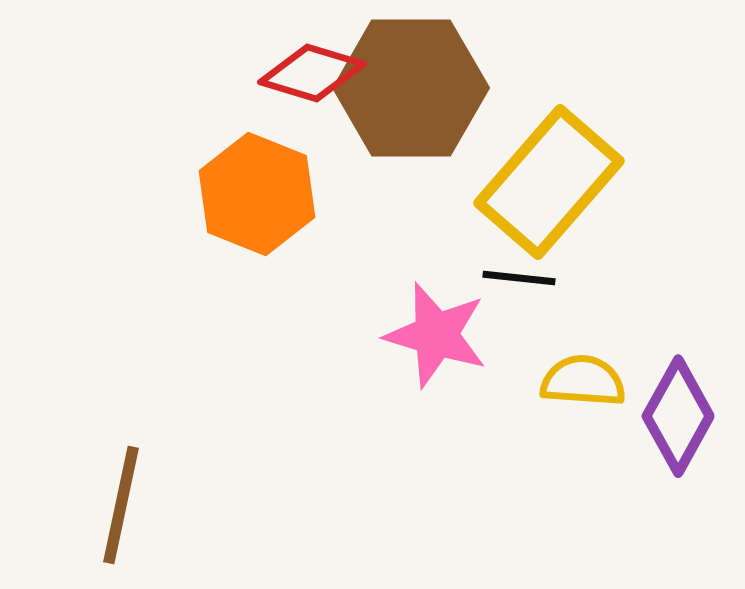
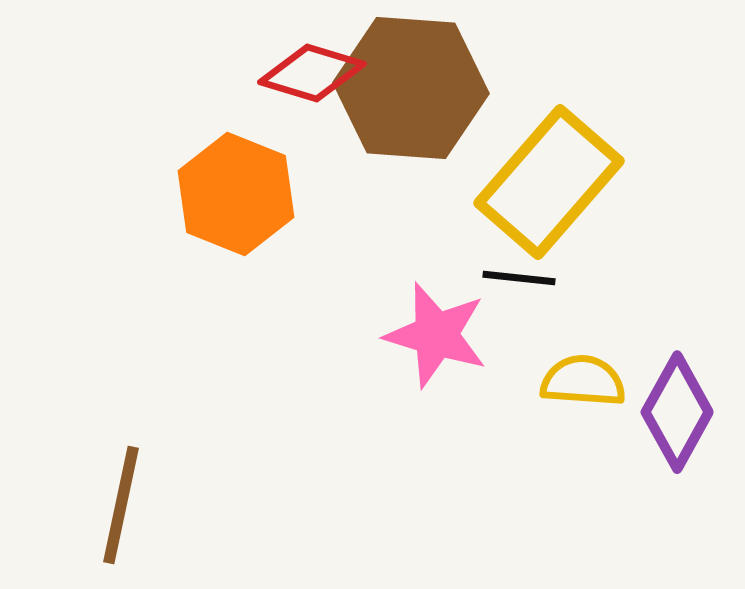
brown hexagon: rotated 4 degrees clockwise
orange hexagon: moved 21 px left
purple diamond: moved 1 px left, 4 px up
